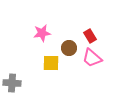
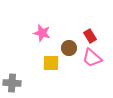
pink star: rotated 24 degrees clockwise
